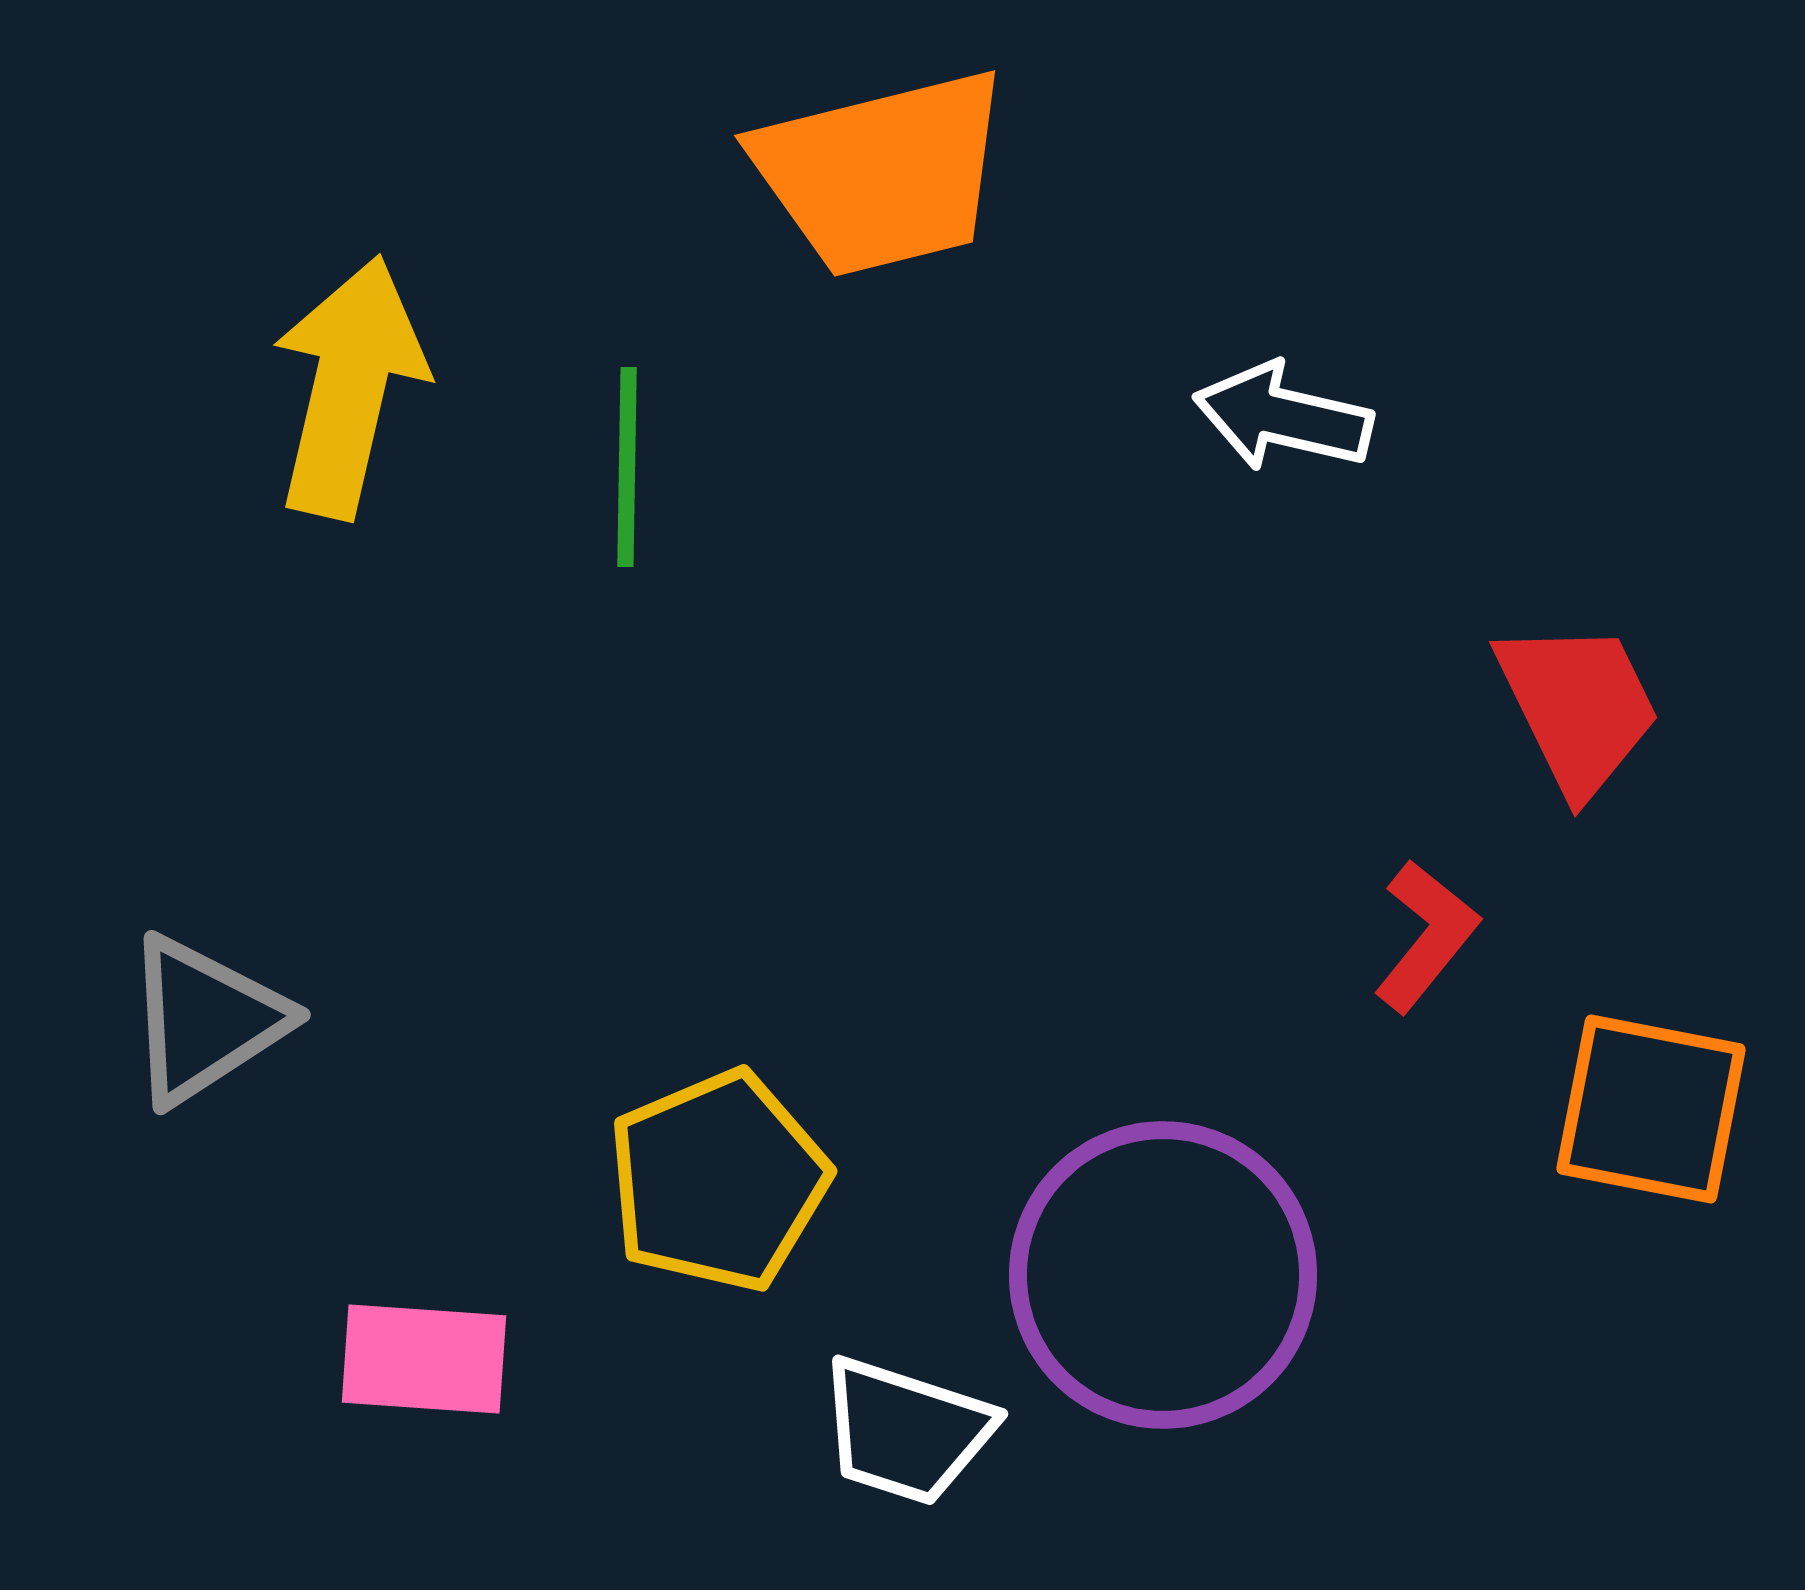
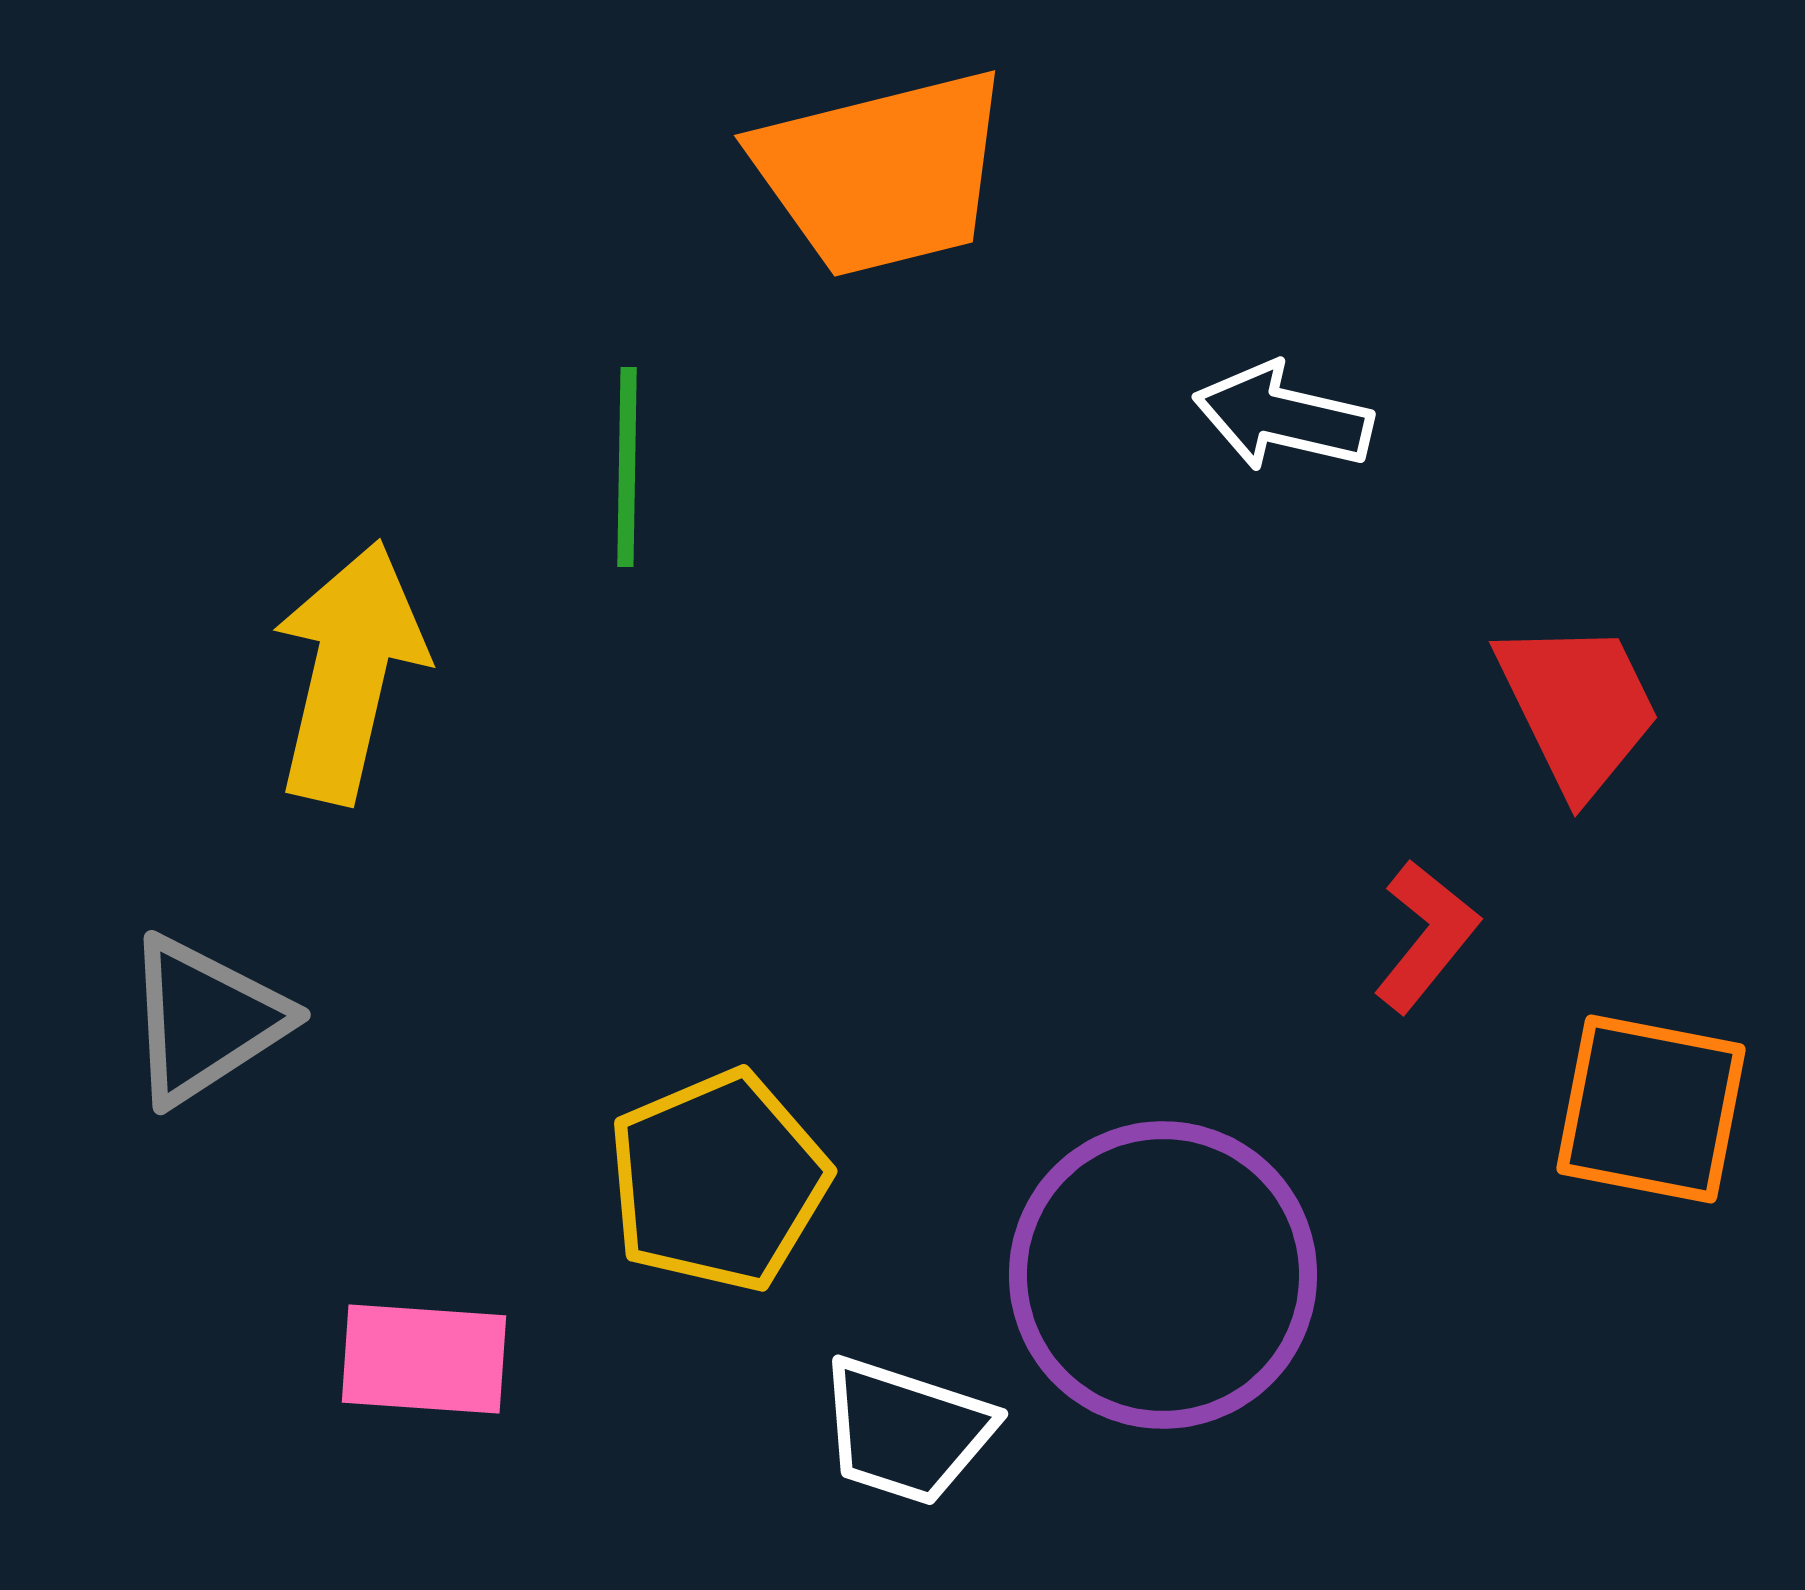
yellow arrow: moved 285 px down
